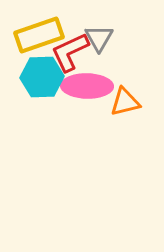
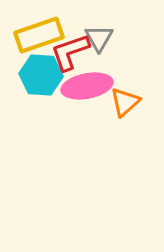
red L-shape: rotated 6 degrees clockwise
cyan hexagon: moved 1 px left, 2 px up; rotated 6 degrees clockwise
pink ellipse: rotated 12 degrees counterclockwise
orange triangle: rotated 28 degrees counterclockwise
